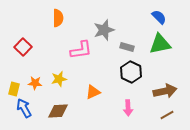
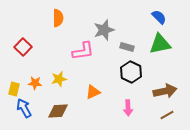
pink L-shape: moved 2 px right, 1 px down
